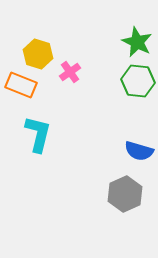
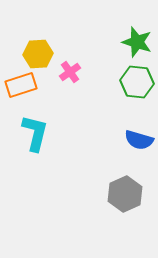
green star: rotated 8 degrees counterclockwise
yellow hexagon: rotated 20 degrees counterclockwise
green hexagon: moved 1 px left, 1 px down
orange rectangle: rotated 40 degrees counterclockwise
cyan L-shape: moved 3 px left, 1 px up
blue semicircle: moved 11 px up
